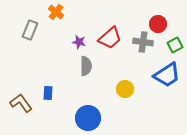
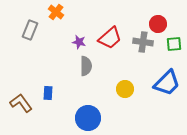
green square: moved 1 px left, 1 px up; rotated 21 degrees clockwise
blue trapezoid: moved 8 px down; rotated 12 degrees counterclockwise
